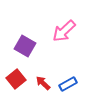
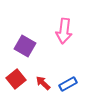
pink arrow: rotated 40 degrees counterclockwise
